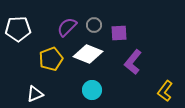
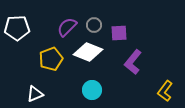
white pentagon: moved 1 px left, 1 px up
white diamond: moved 2 px up
